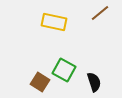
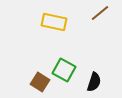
black semicircle: rotated 36 degrees clockwise
